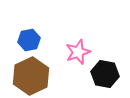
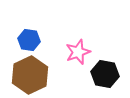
blue hexagon: rotated 20 degrees clockwise
brown hexagon: moved 1 px left, 1 px up
